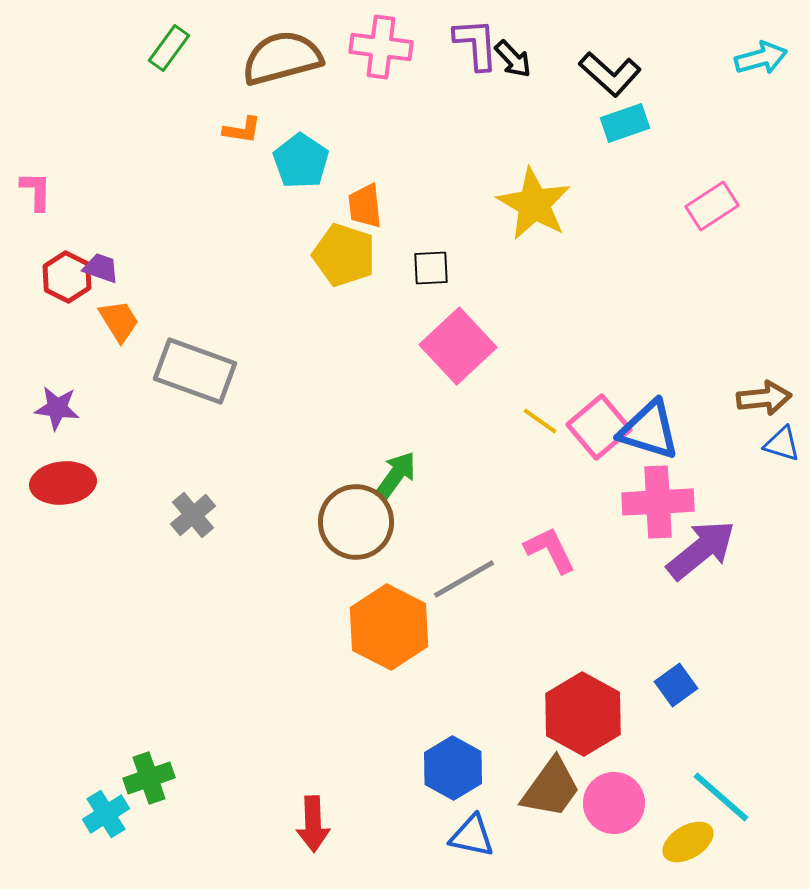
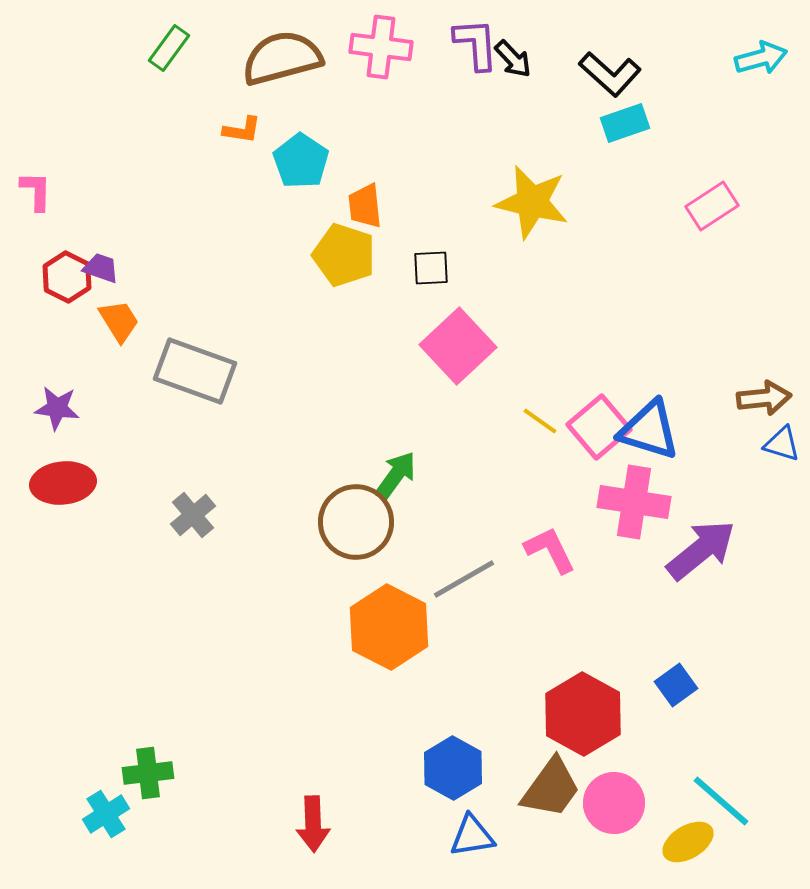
yellow star at (534, 204): moved 2 px left, 2 px up; rotated 16 degrees counterclockwise
pink cross at (658, 502): moved 24 px left; rotated 12 degrees clockwise
green cross at (149, 778): moved 1 px left, 5 px up; rotated 12 degrees clockwise
cyan line at (721, 797): moved 4 px down
blue triangle at (472, 836): rotated 21 degrees counterclockwise
